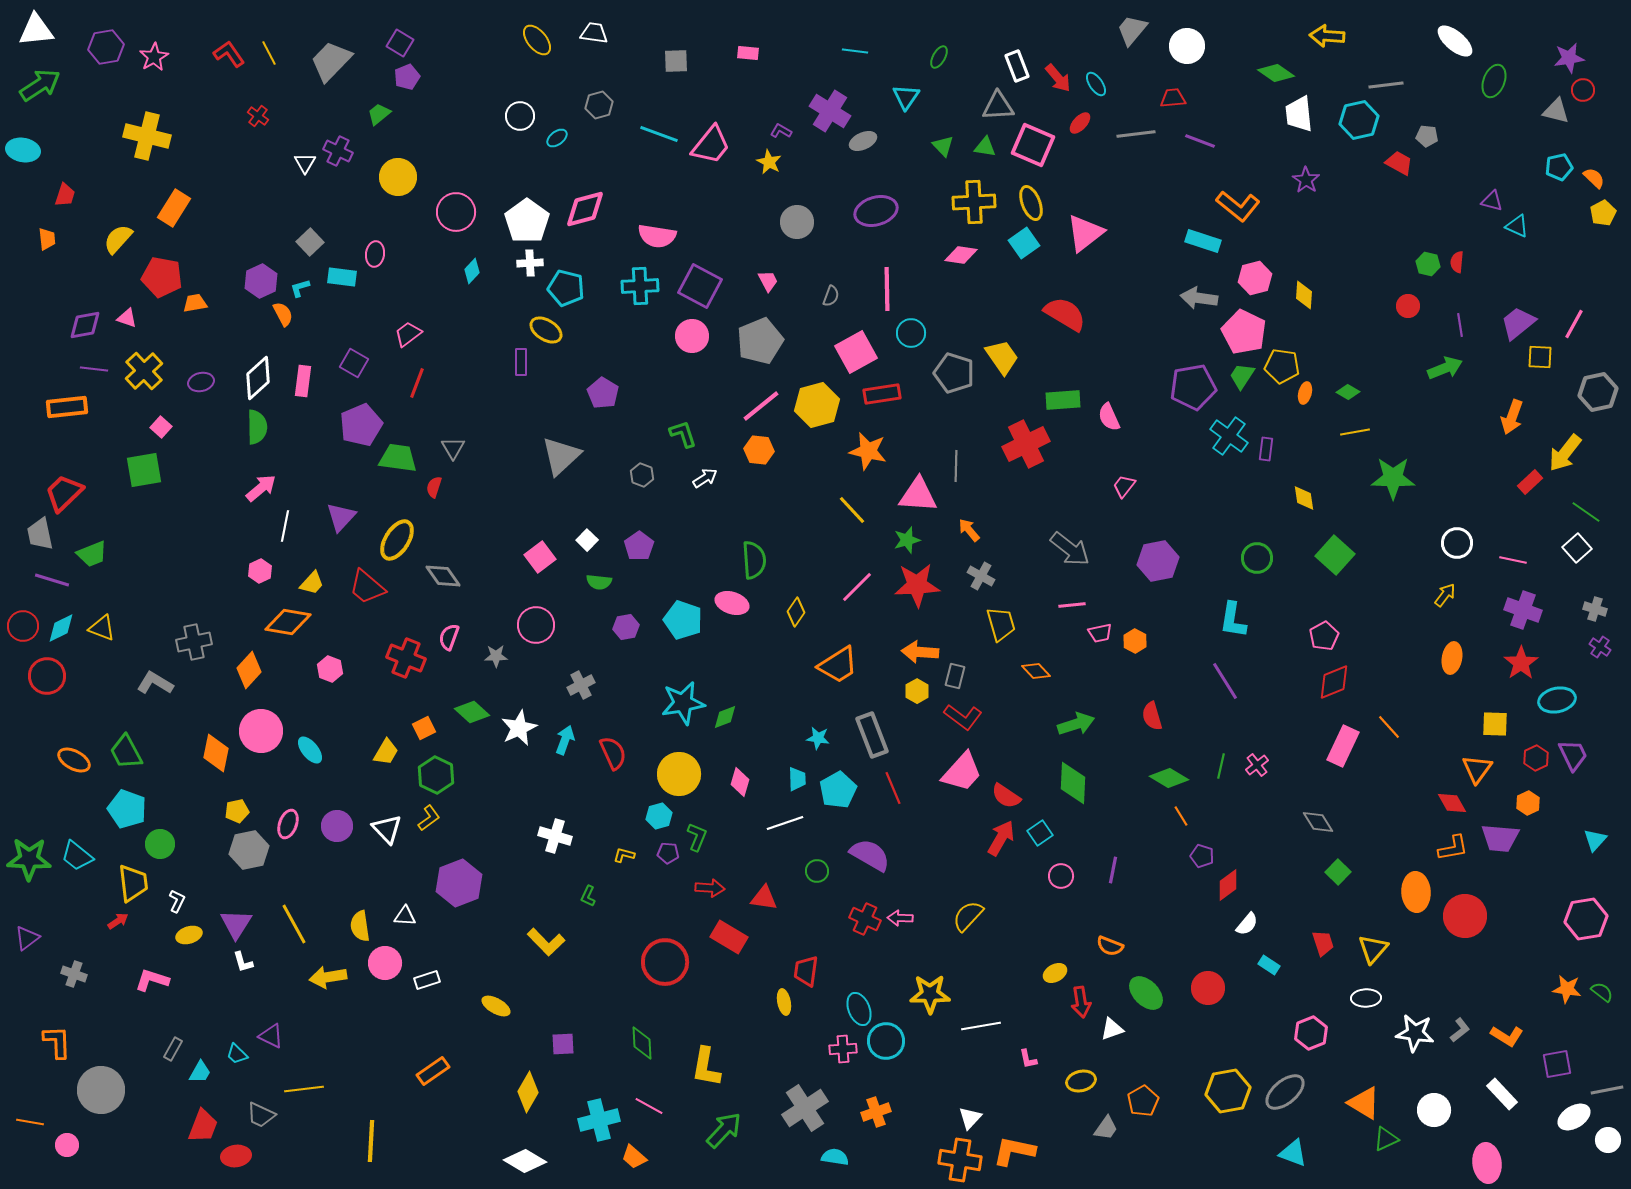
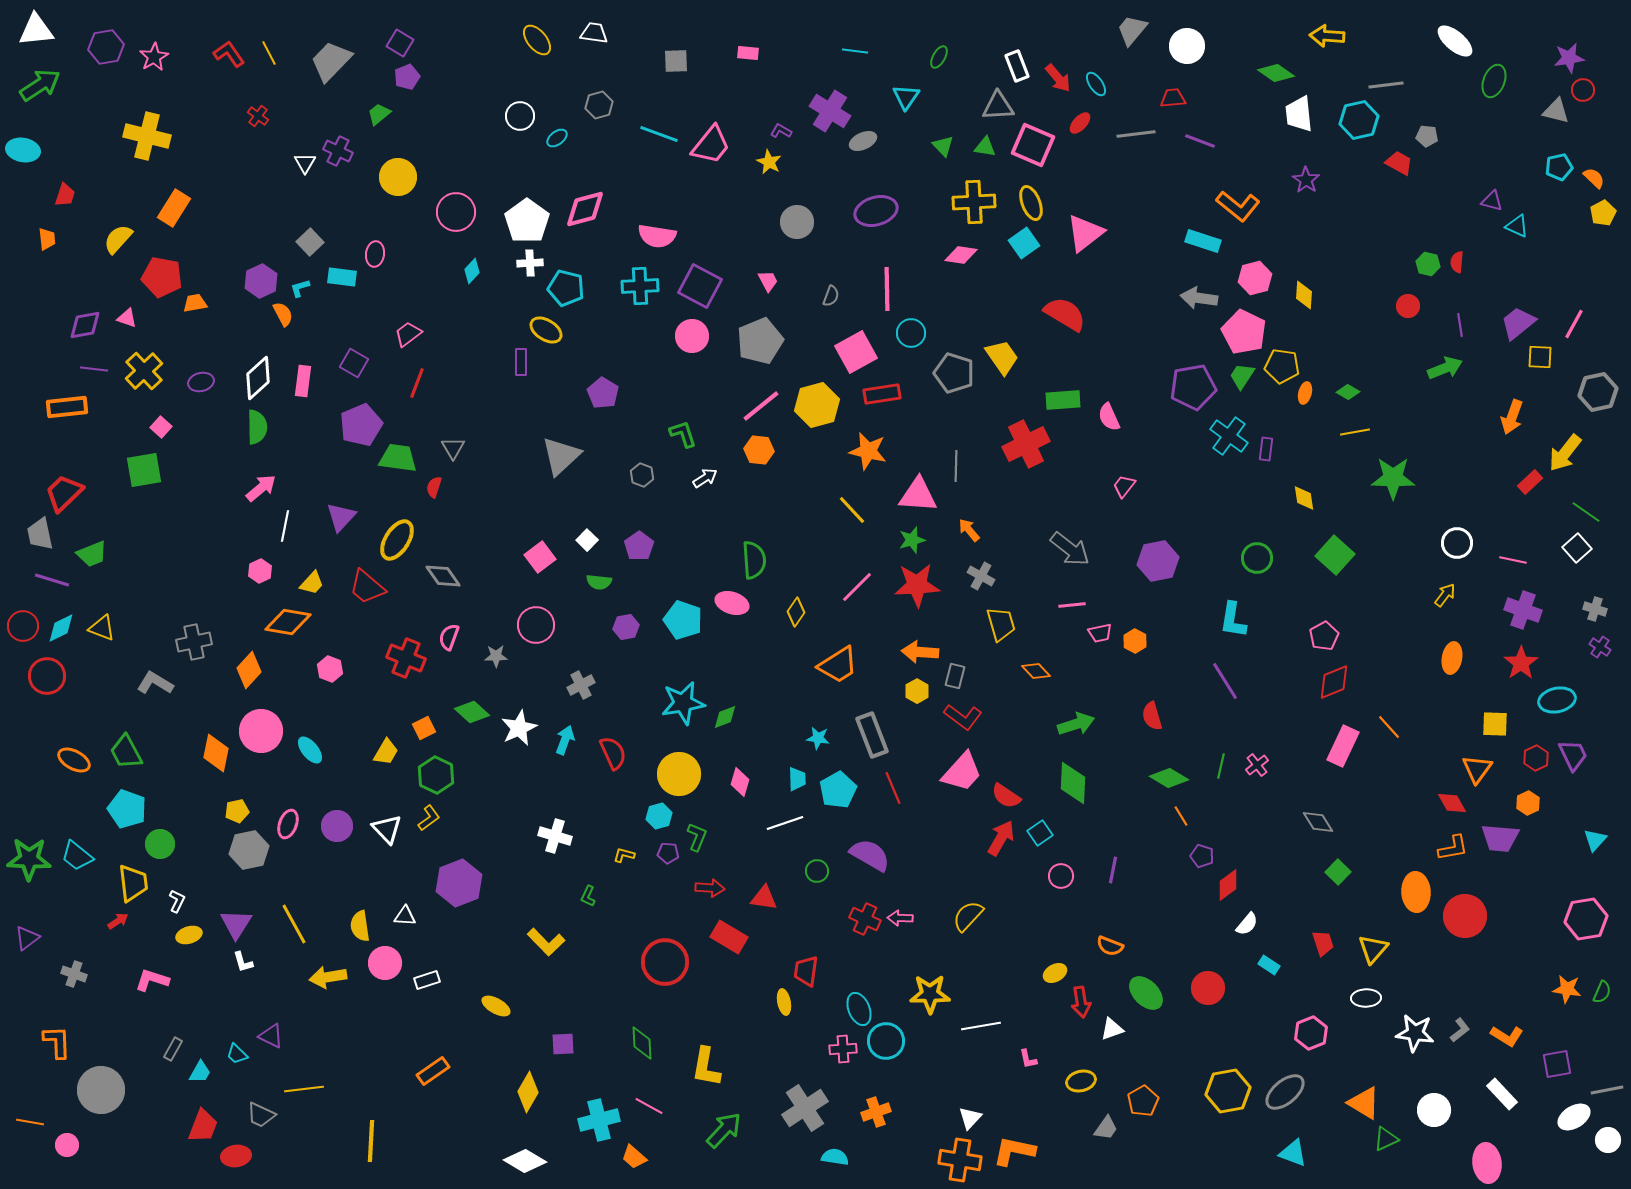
green star at (907, 540): moved 5 px right
green semicircle at (1602, 992): rotated 75 degrees clockwise
